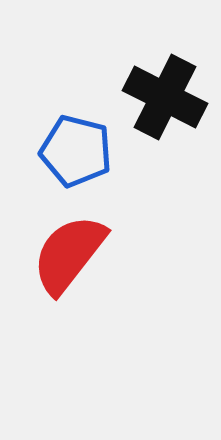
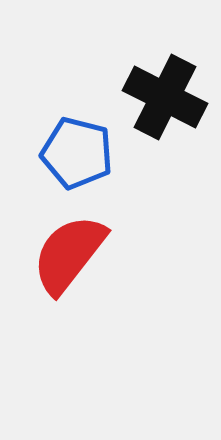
blue pentagon: moved 1 px right, 2 px down
